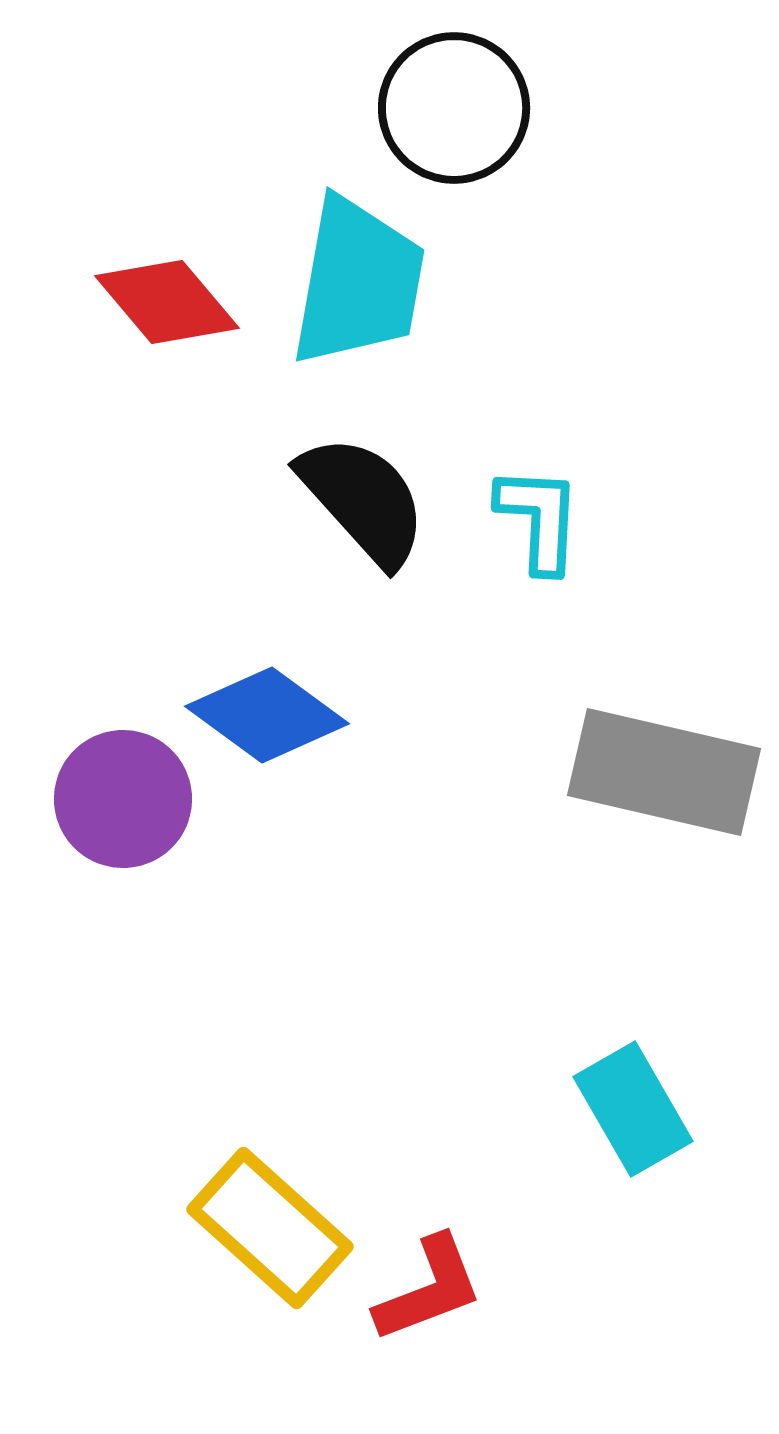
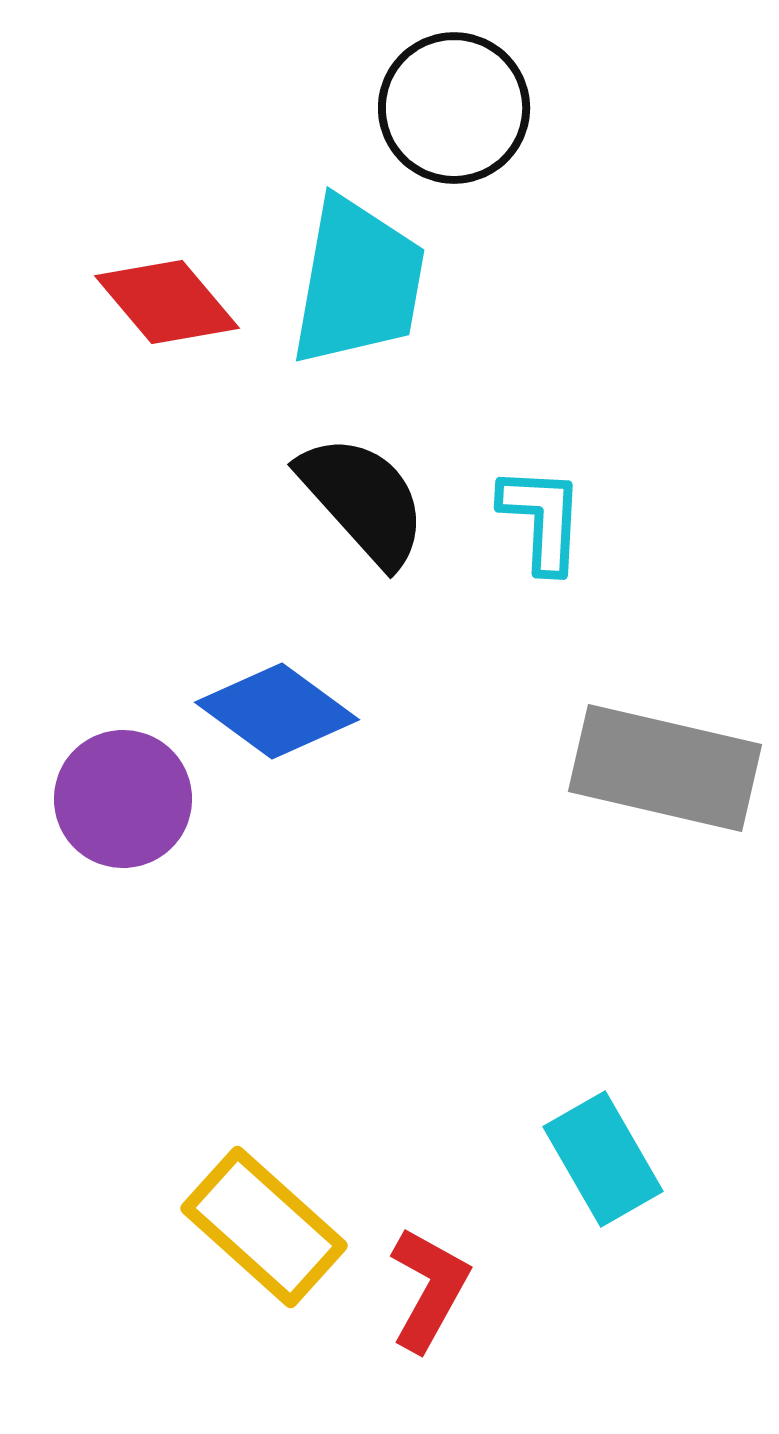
cyan L-shape: moved 3 px right
blue diamond: moved 10 px right, 4 px up
gray rectangle: moved 1 px right, 4 px up
cyan rectangle: moved 30 px left, 50 px down
yellow rectangle: moved 6 px left, 1 px up
red L-shape: rotated 40 degrees counterclockwise
